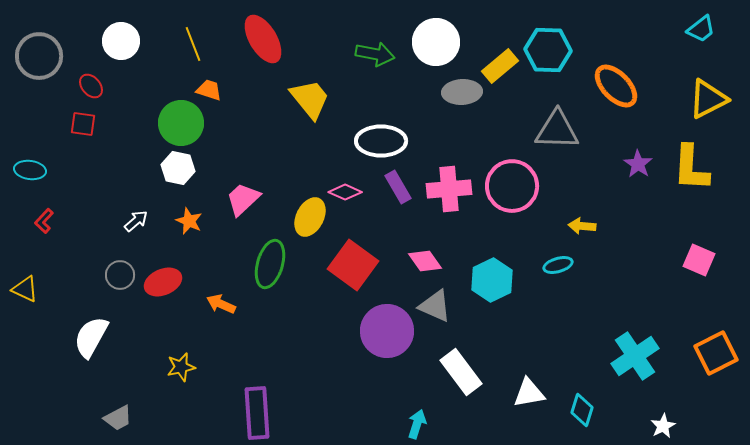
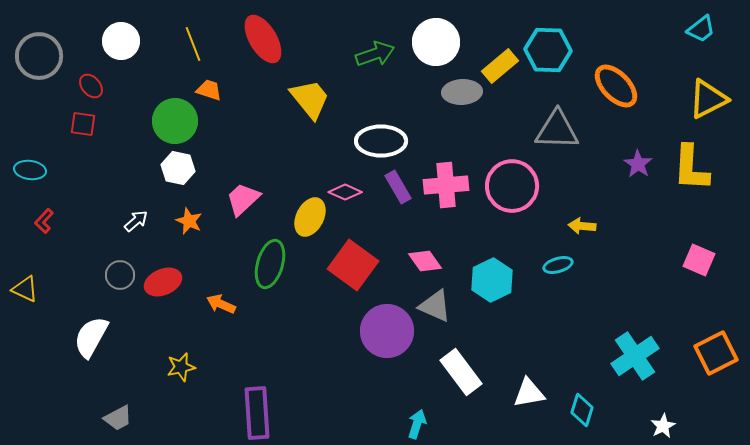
green arrow at (375, 54): rotated 30 degrees counterclockwise
green circle at (181, 123): moved 6 px left, 2 px up
pink cross at (449, 189): moved 3 px left, 4 px up
